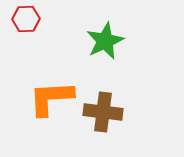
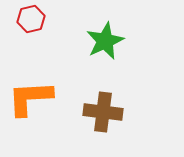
red hexagon: moved 5 px right; rotated 12 degrees counterclockwise
orange L-shape: moved 21 px left
